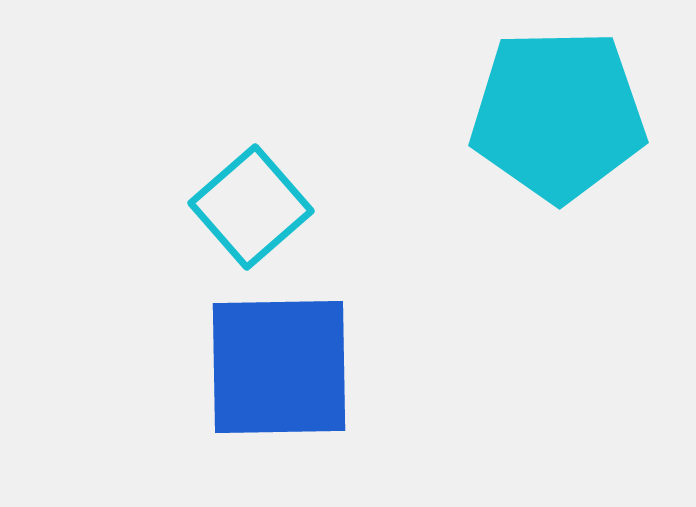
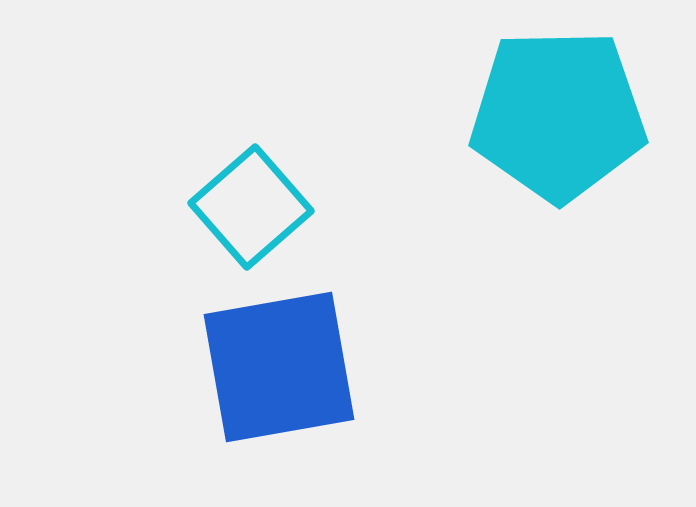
blue square: rotated 9 degrees counterclockwise
